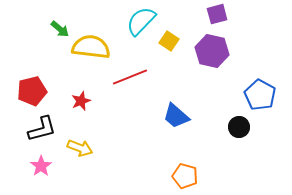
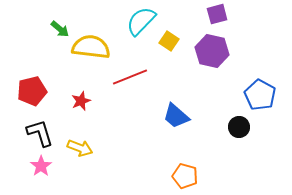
black L-shape: moved 2 px left, 4 px down; rotated 92 degrees counterclockwise
